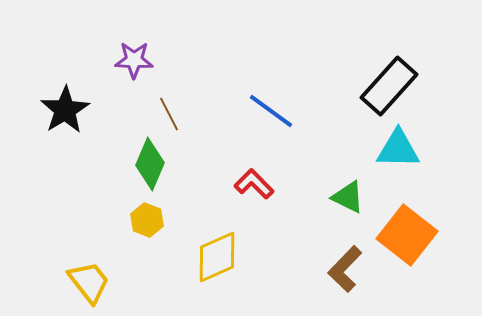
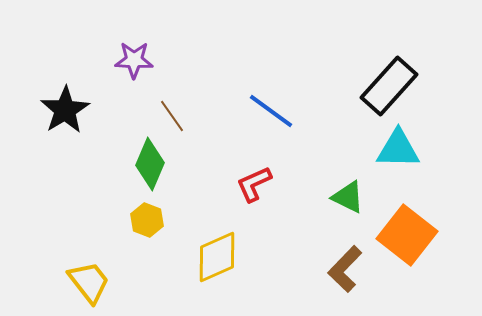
brown line: moved 3 px right, 2 px down; rotated 8 degrees counterclockwise
red L-shape: rotated 69 degrees counterclockwise
